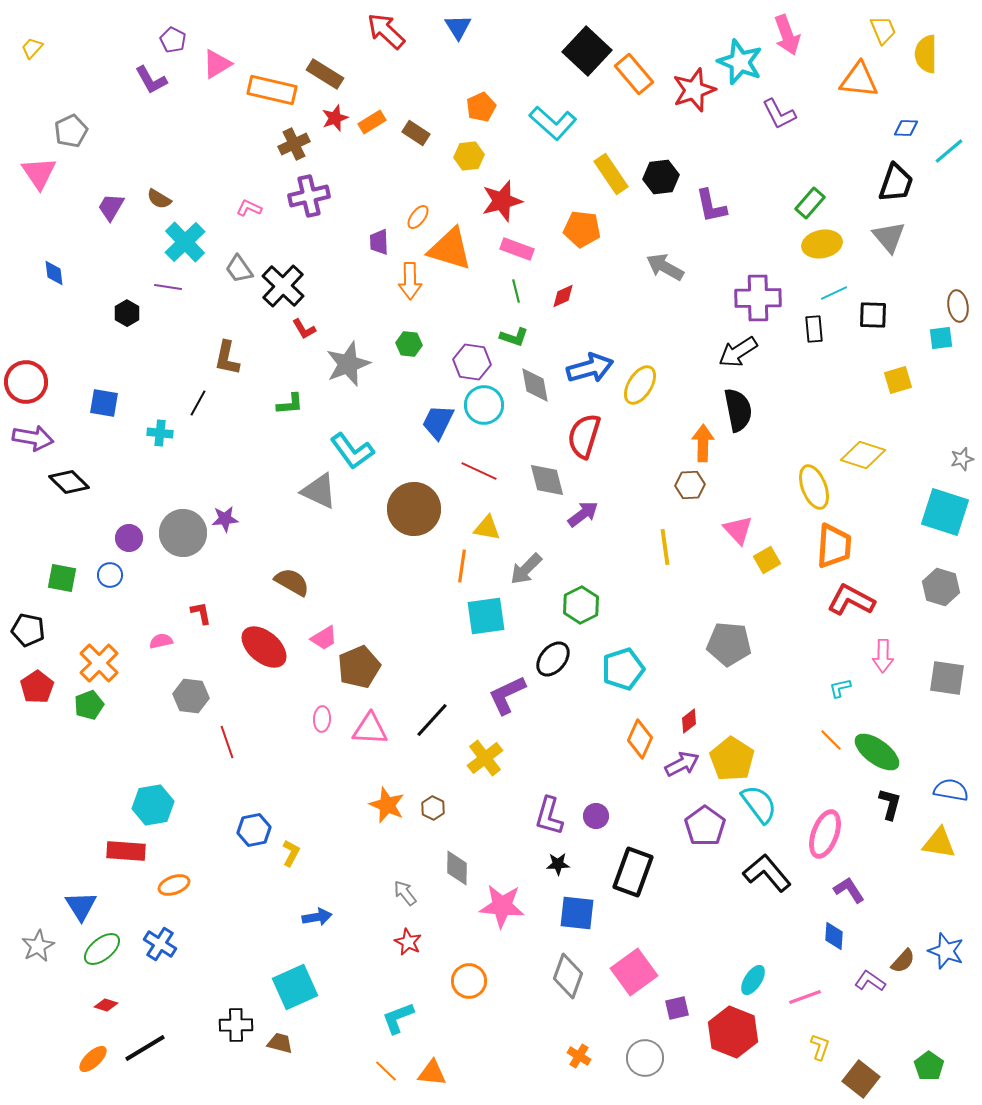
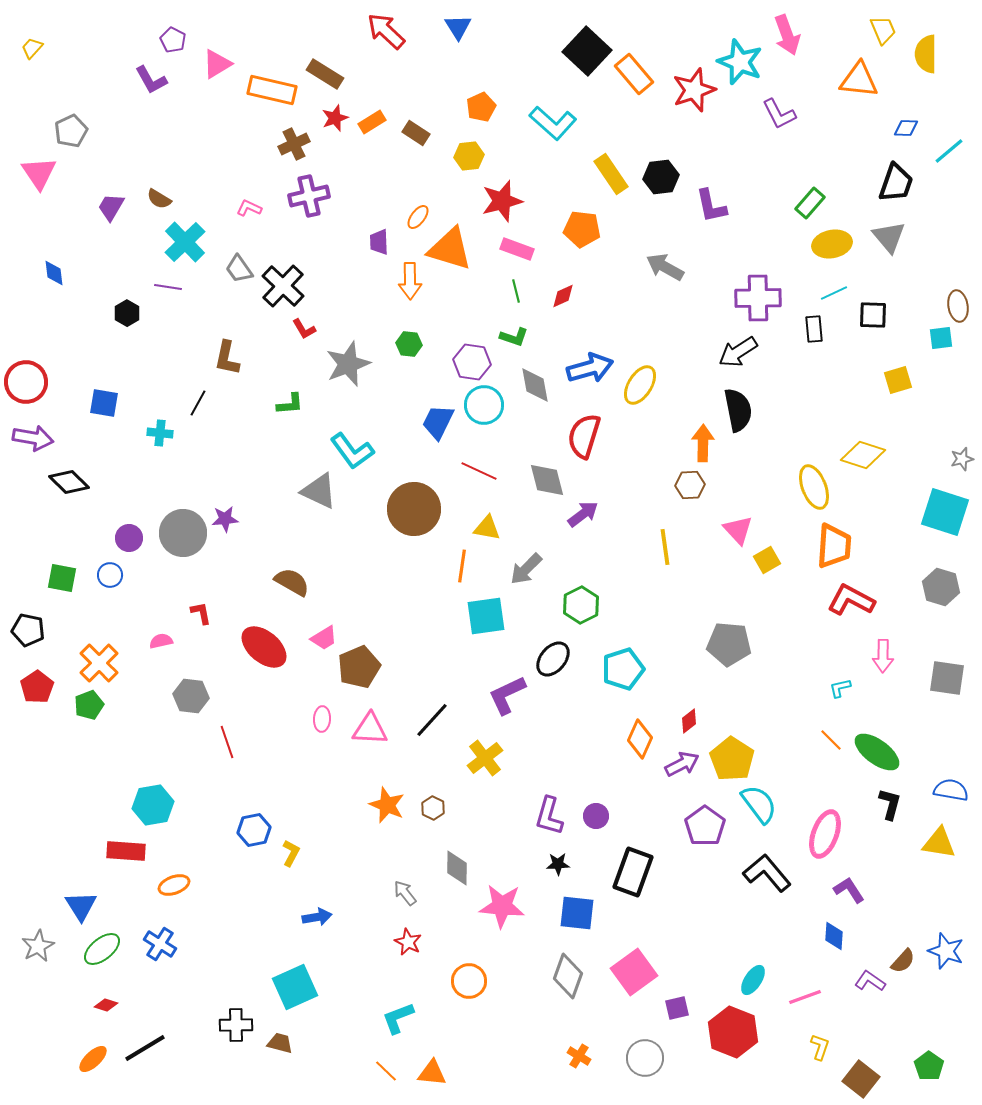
yellow ellipse at (822, 244): moved 10 px right
